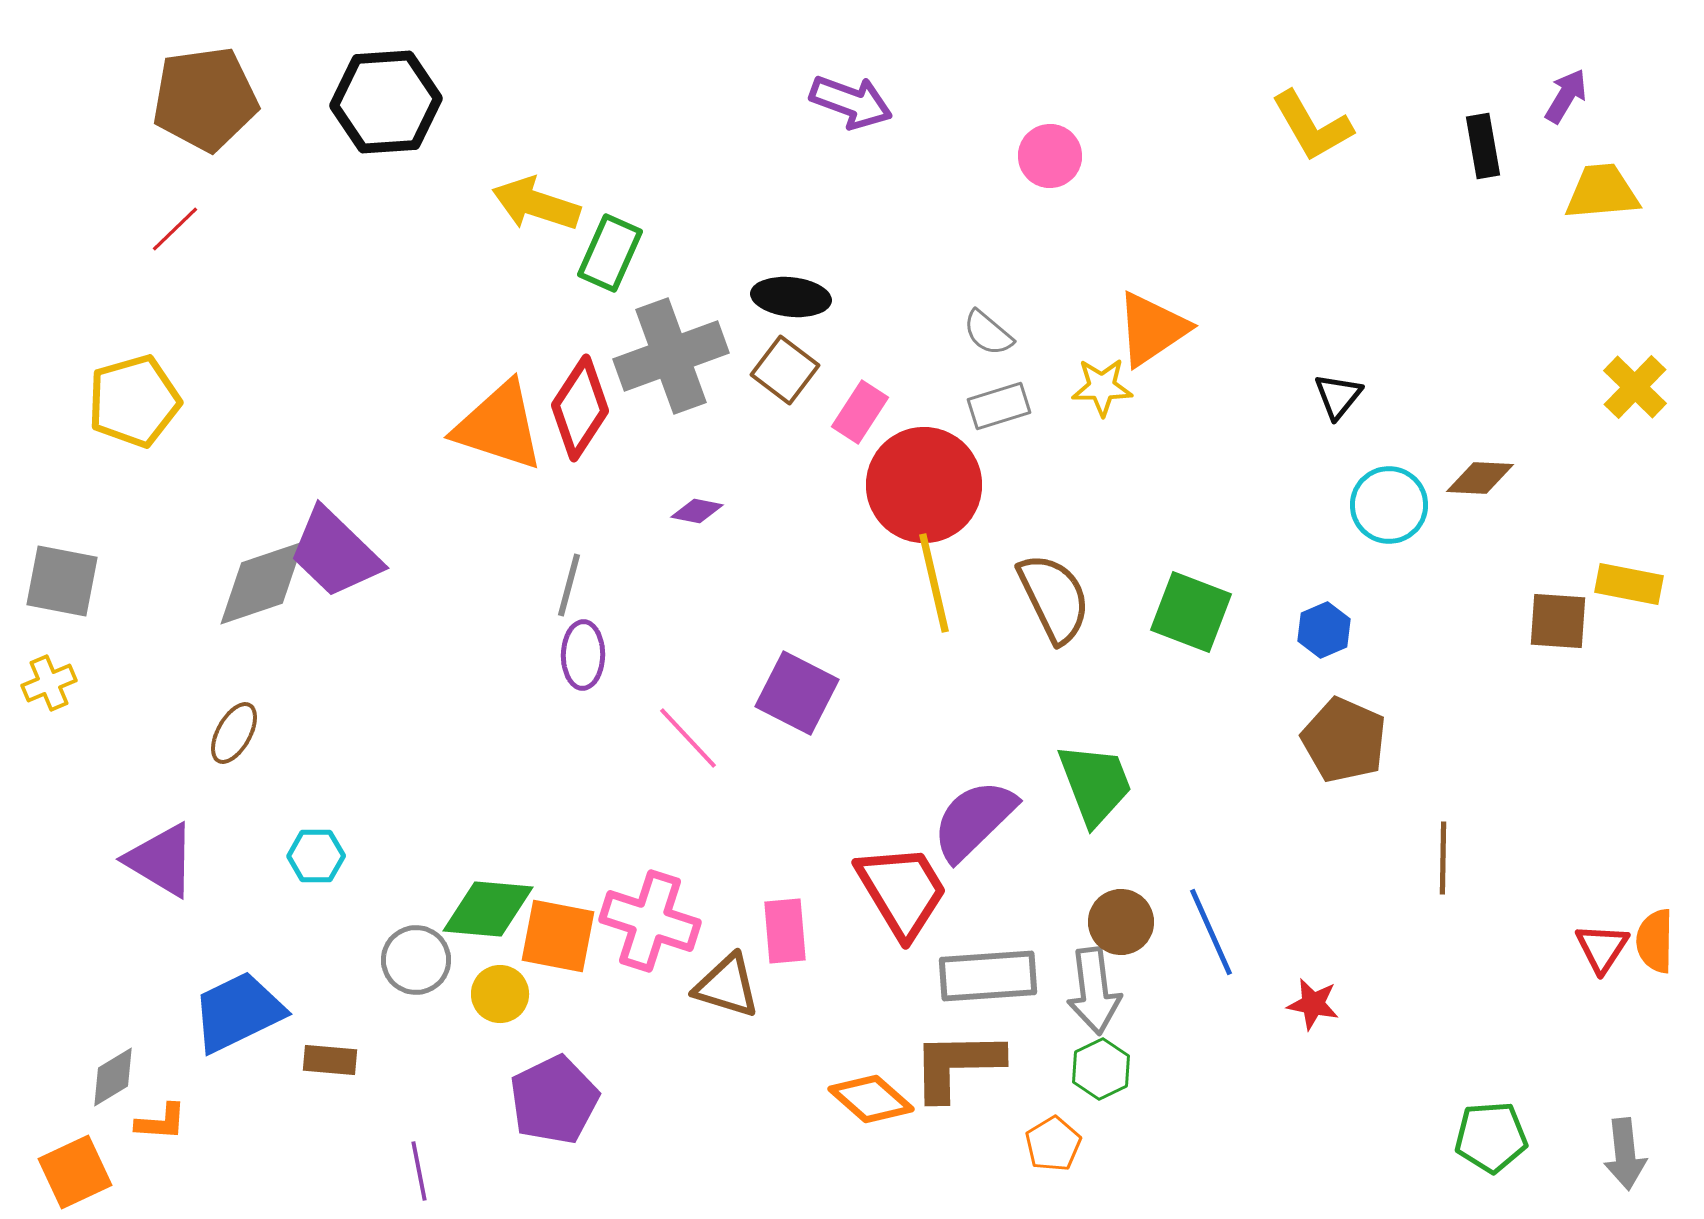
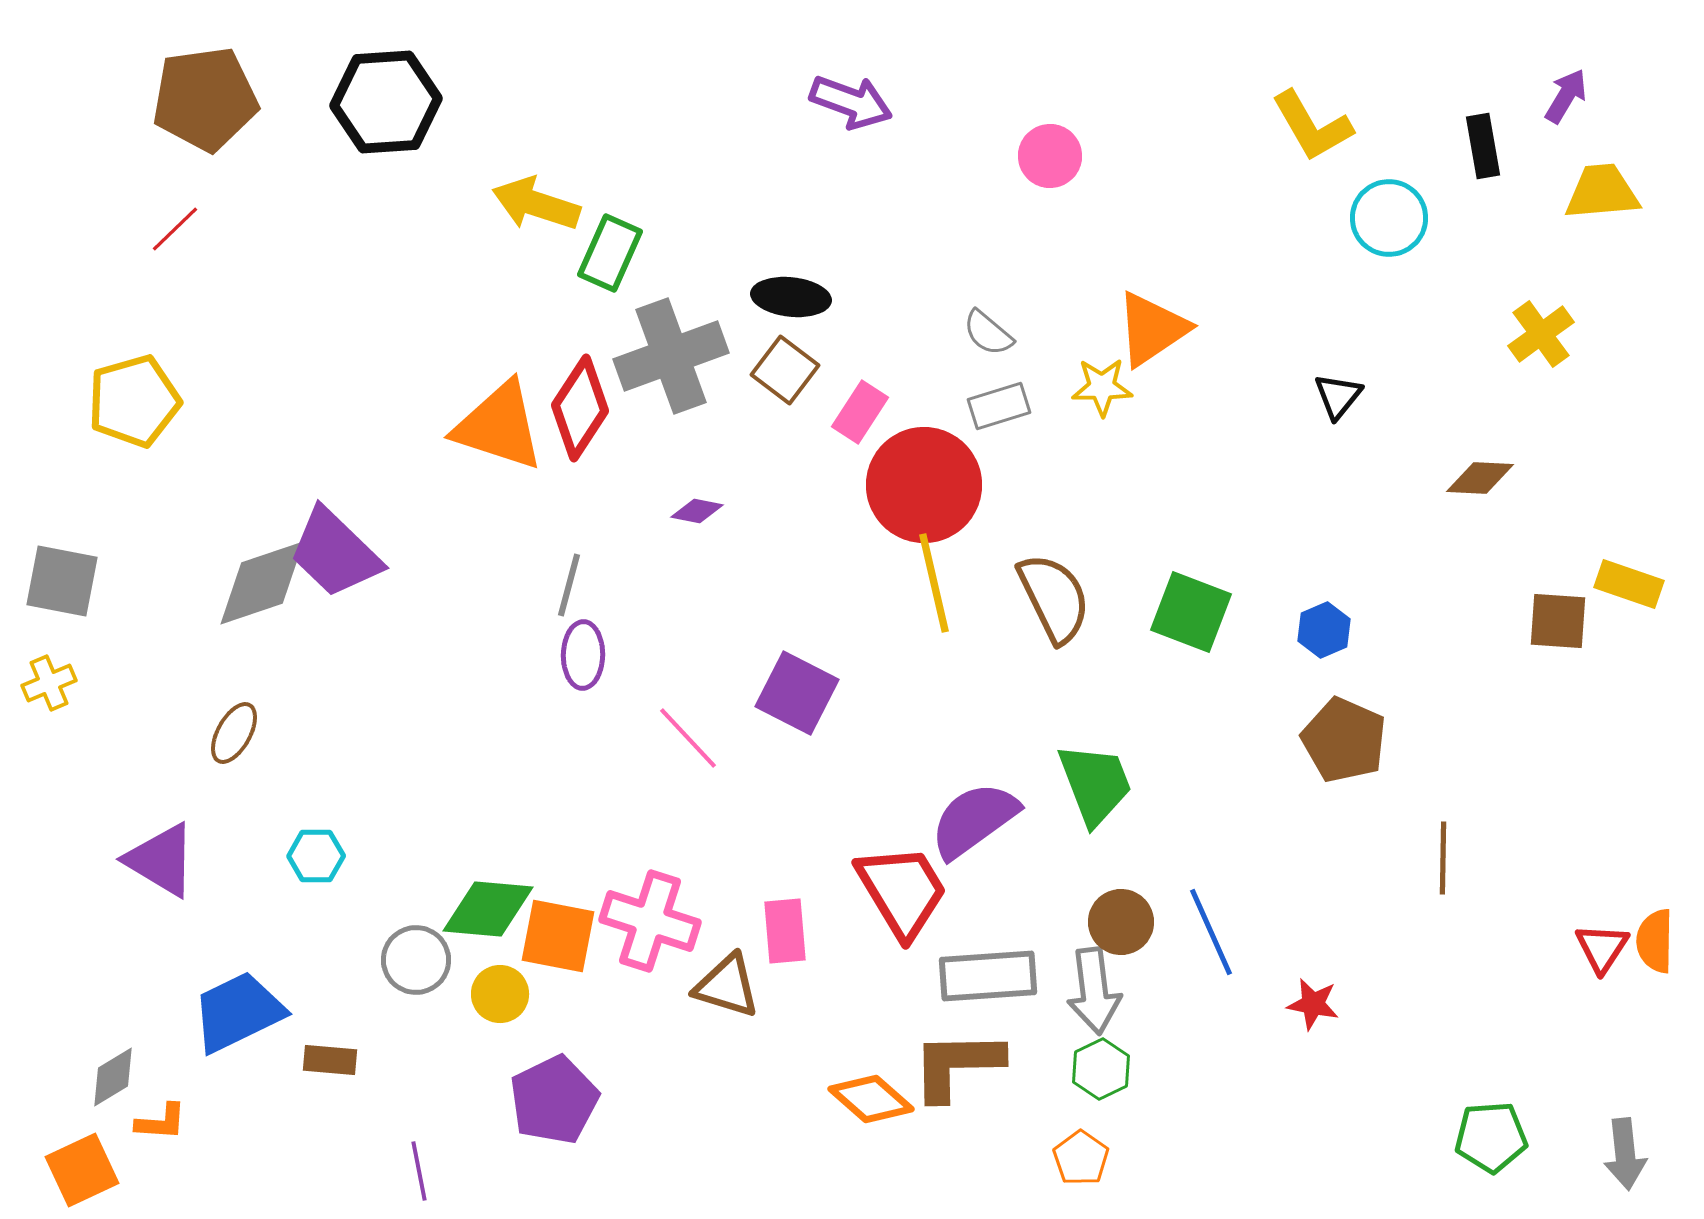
yellow cross at (1635, 387): moved 94 px left, 53 px up; rotated 10 degrees clockwise
cyan circle at (1389, 505): moved 287 px up
yellow rectangle at (1629, 584): rotated 8 degrees clockwise
purple semicircle at (974, 820): rotated 8 degrees clockwise
orange pentagon at (1053, 1144): moved 28 px right, 14 px down; rotated 6 degrees counterclockwise
orange square at (75, 1172): moved 7 px right, 2 px up
